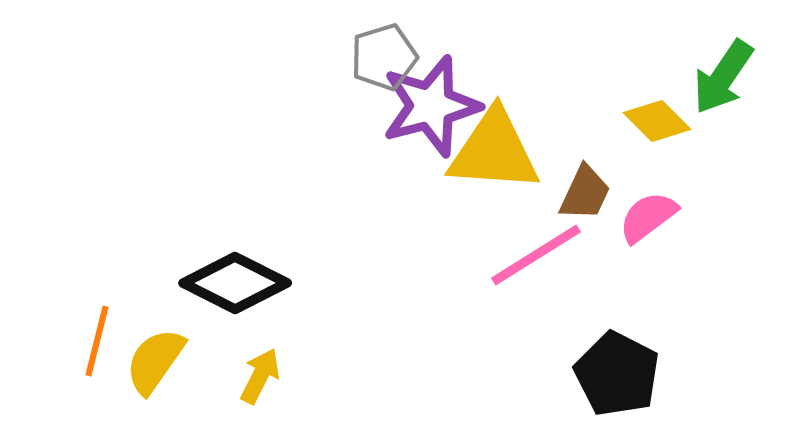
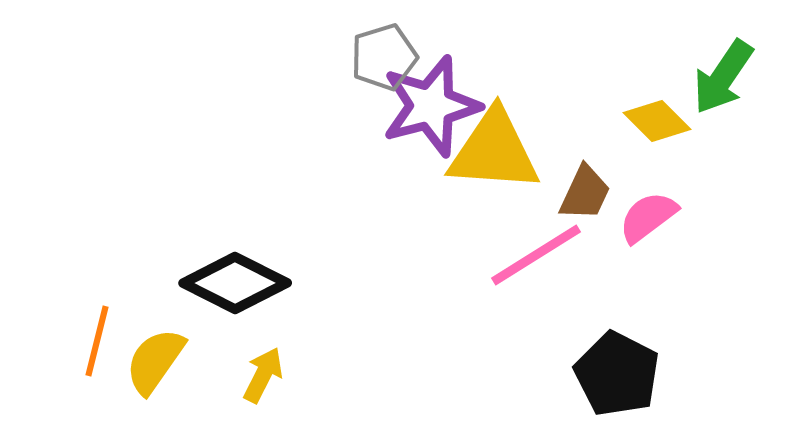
yellow arrow: moved 3 px right, 1 px up
